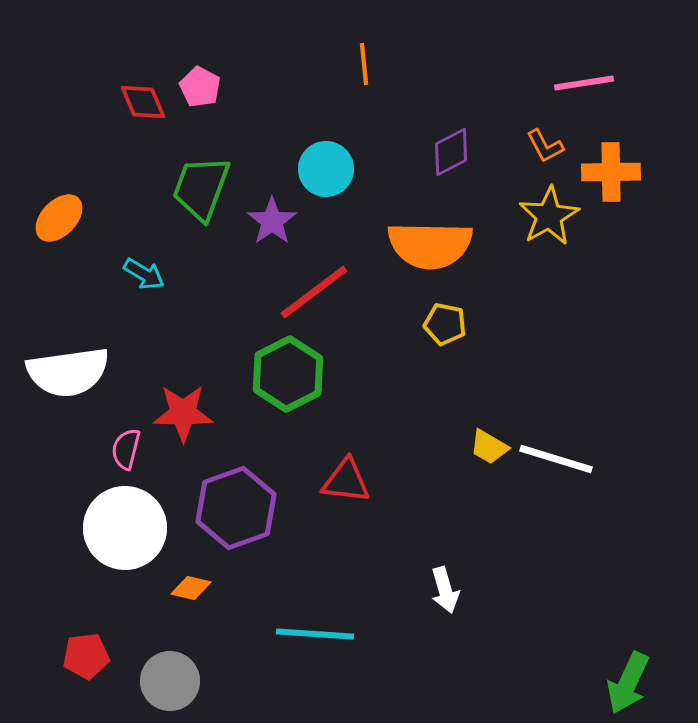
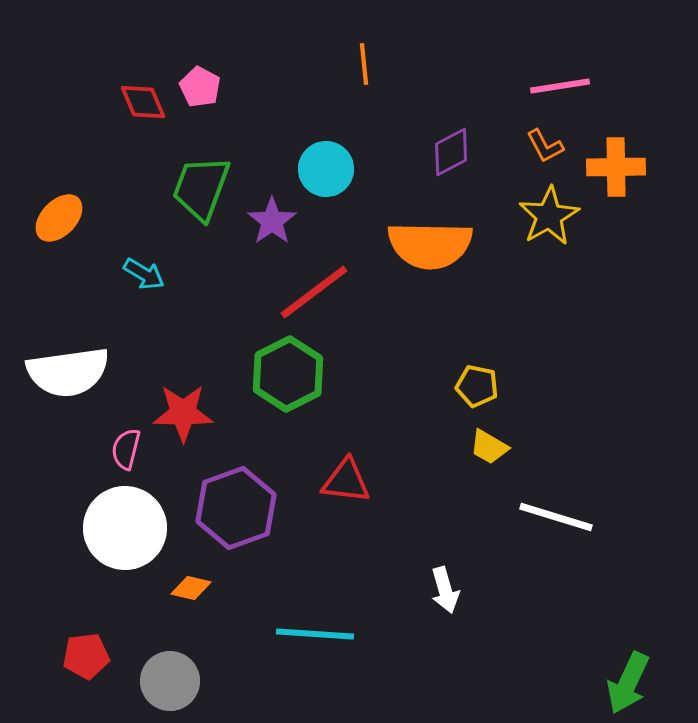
pink line: moved 24 px left, 3 px down
orange cross: moved 5 px right, 5 px up
yellow pentagon: moved 32 px right, 62 px down
white line: moved 58 px down
